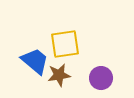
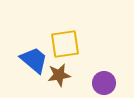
blue trapezoid: moved 1 px left, 1 px up
purple circle: moved 3 px right, 5 px down
